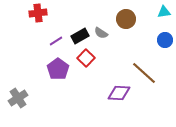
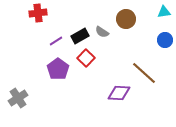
gray semicircle: moved 1 px right, 1 px up
